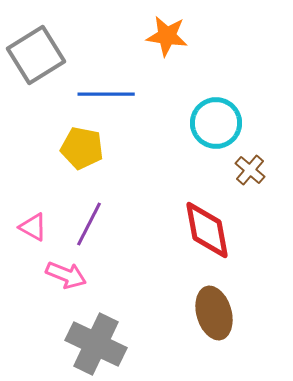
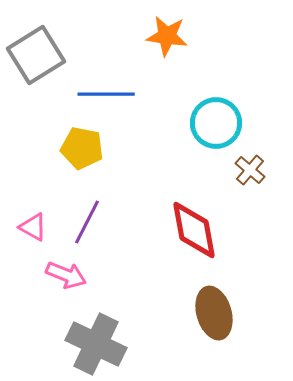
purple line: moved 2 px left, 2 px up
red diamond: moved 13 px left
